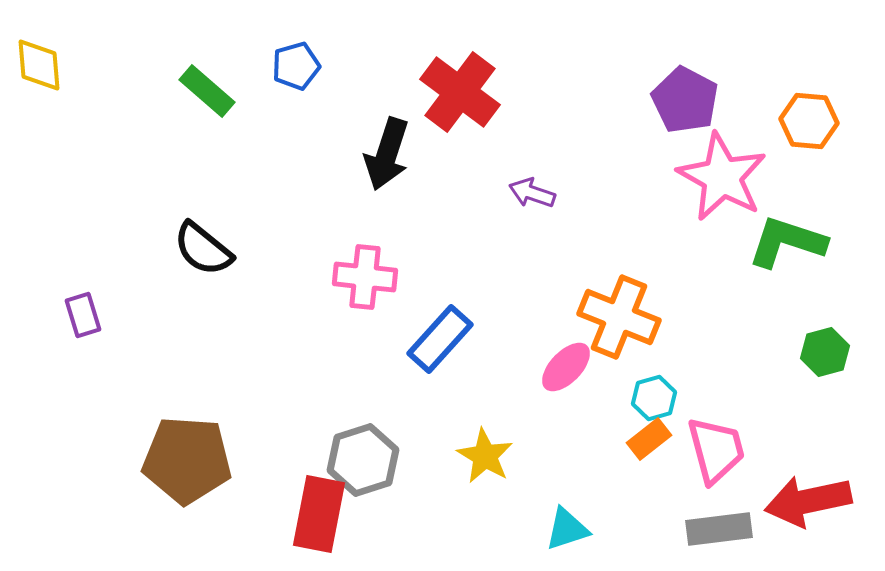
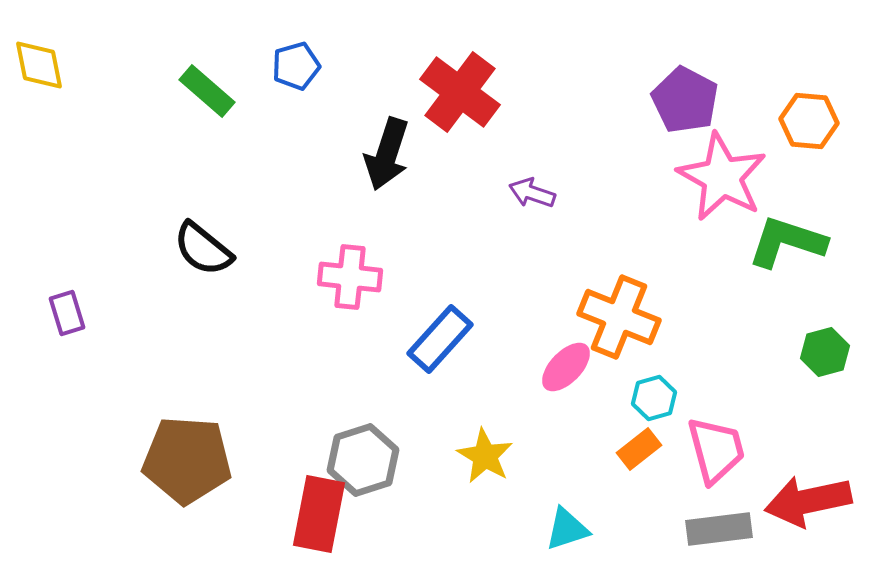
yellow diamond: rotated 6 degrees counterclockwise
pink cross: moved 15 px left
purple rectangle: moved 16 px left, 2 px up
orange rectangle: moved 10 px left, 10 px down
